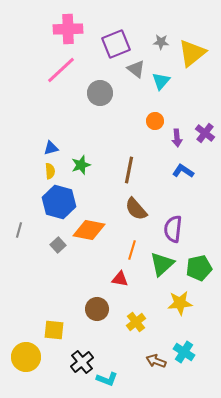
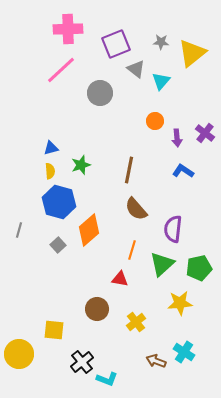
orange diamond: rotated 52 degrees counterclockwise
yellow circle: moved 7 px left, 3 px up
